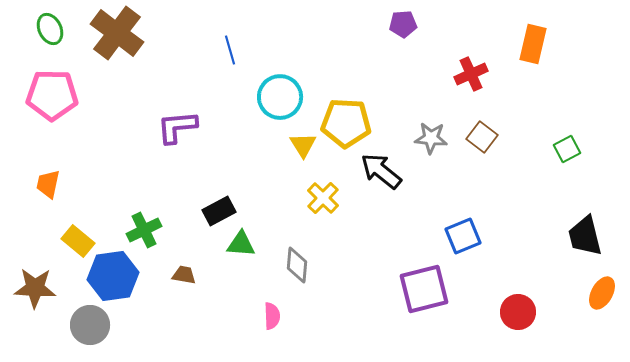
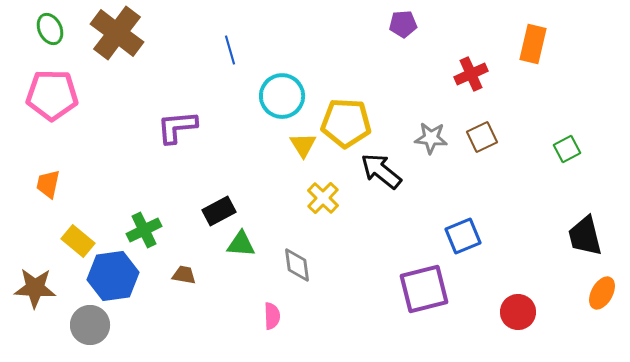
cyan circle: moved 2 px right, 1 px up
brown square: rotated 28 degrees clockwise
gray diamond: rotated 12 degrees counterclockwise
